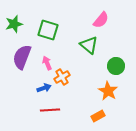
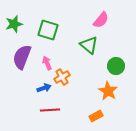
orange rectangle: moved 2 px left
